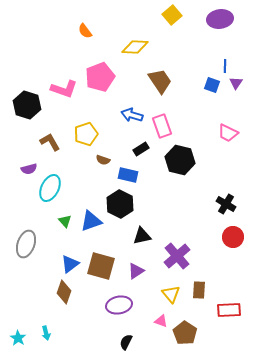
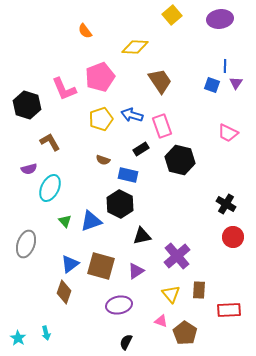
pink L-shape at (64, 89): rotated 48 degrees clockwise
yellow pentagon at (86, 134): moved 15 px right, 15 px up
